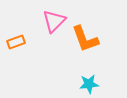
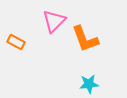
orange rectangle: rotated 48 degrees clockwise
